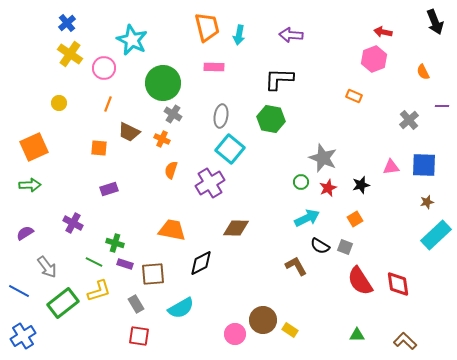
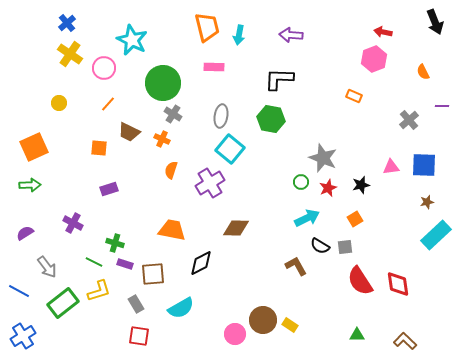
orange line at (108, 104): rotated 21 degrees clockwise
gray square at (345, 247): rotated 28 degrees counterclockwise
yellow rectangle at (290, 330): moved 5 px up
